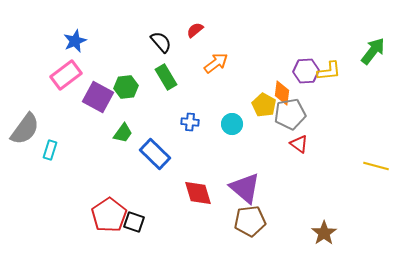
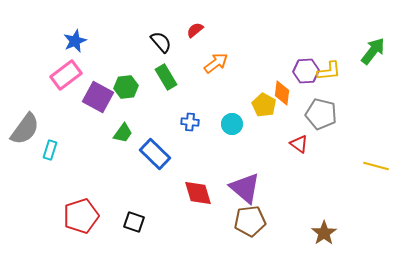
gray pentagon: moved 31 px right; rotated 24 degrees clockwise
red pentagon: moved 28 px left, 1 px down; rotated 16 degrees clockwise
